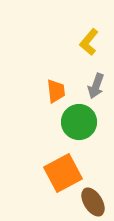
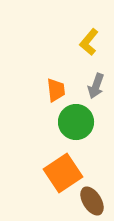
orange trapezoid: moved 1 px up
green circle: moved 3 px left
orange square: rotated 6 degrees counterclockwise
brown ellipse: moved 1 px left, 1 px up
